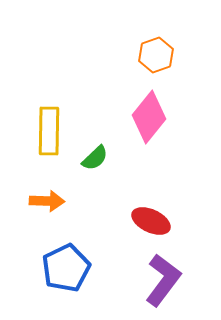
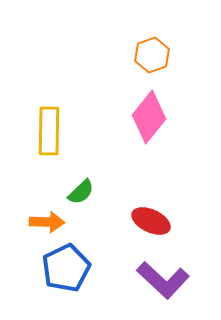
orange hexagon: moved 4 px left
green semicircle: moved 14 px left, 34 px down
orange arrow: moved 21 px down
purple L-shape: rotated 96 degrees clockwise
